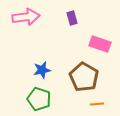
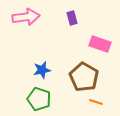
orange line: moved 1 px left, 2 px up; rotated 24 degrees clockwise
